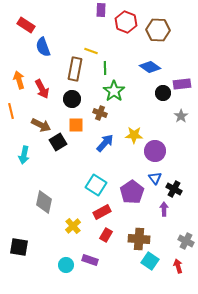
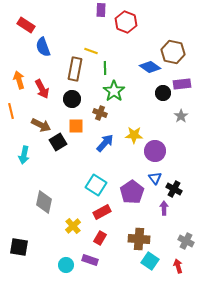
brown hexagon at (158, 30): moved 15 px right, 22 px down; rotated 10 degrees clockwise
orange square at (76, 125): moved 1 px down
purple arrow at (164, 209): moved 1 px up
red rectangle at (106, 235): moved 6 px left, 3 px down
